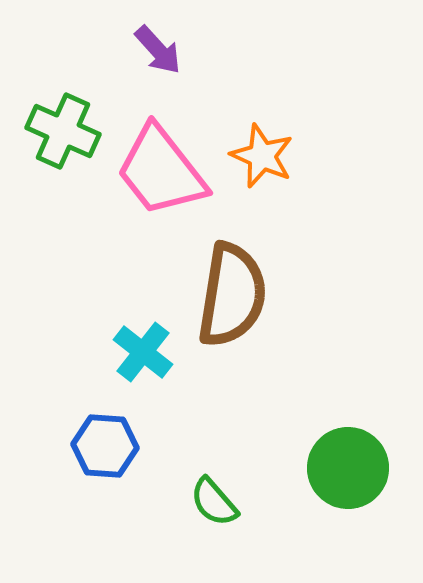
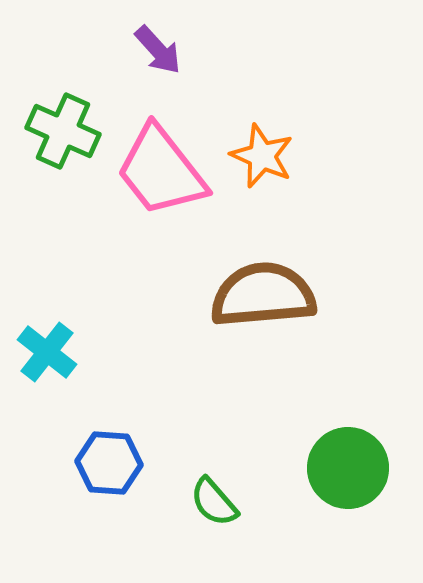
brown semicircle: moved 31 px right; rotated 104 degrees counterclockwise
cyan cross: moved 96 px left
blue hexagon: moved 4 px right, 17 px down
